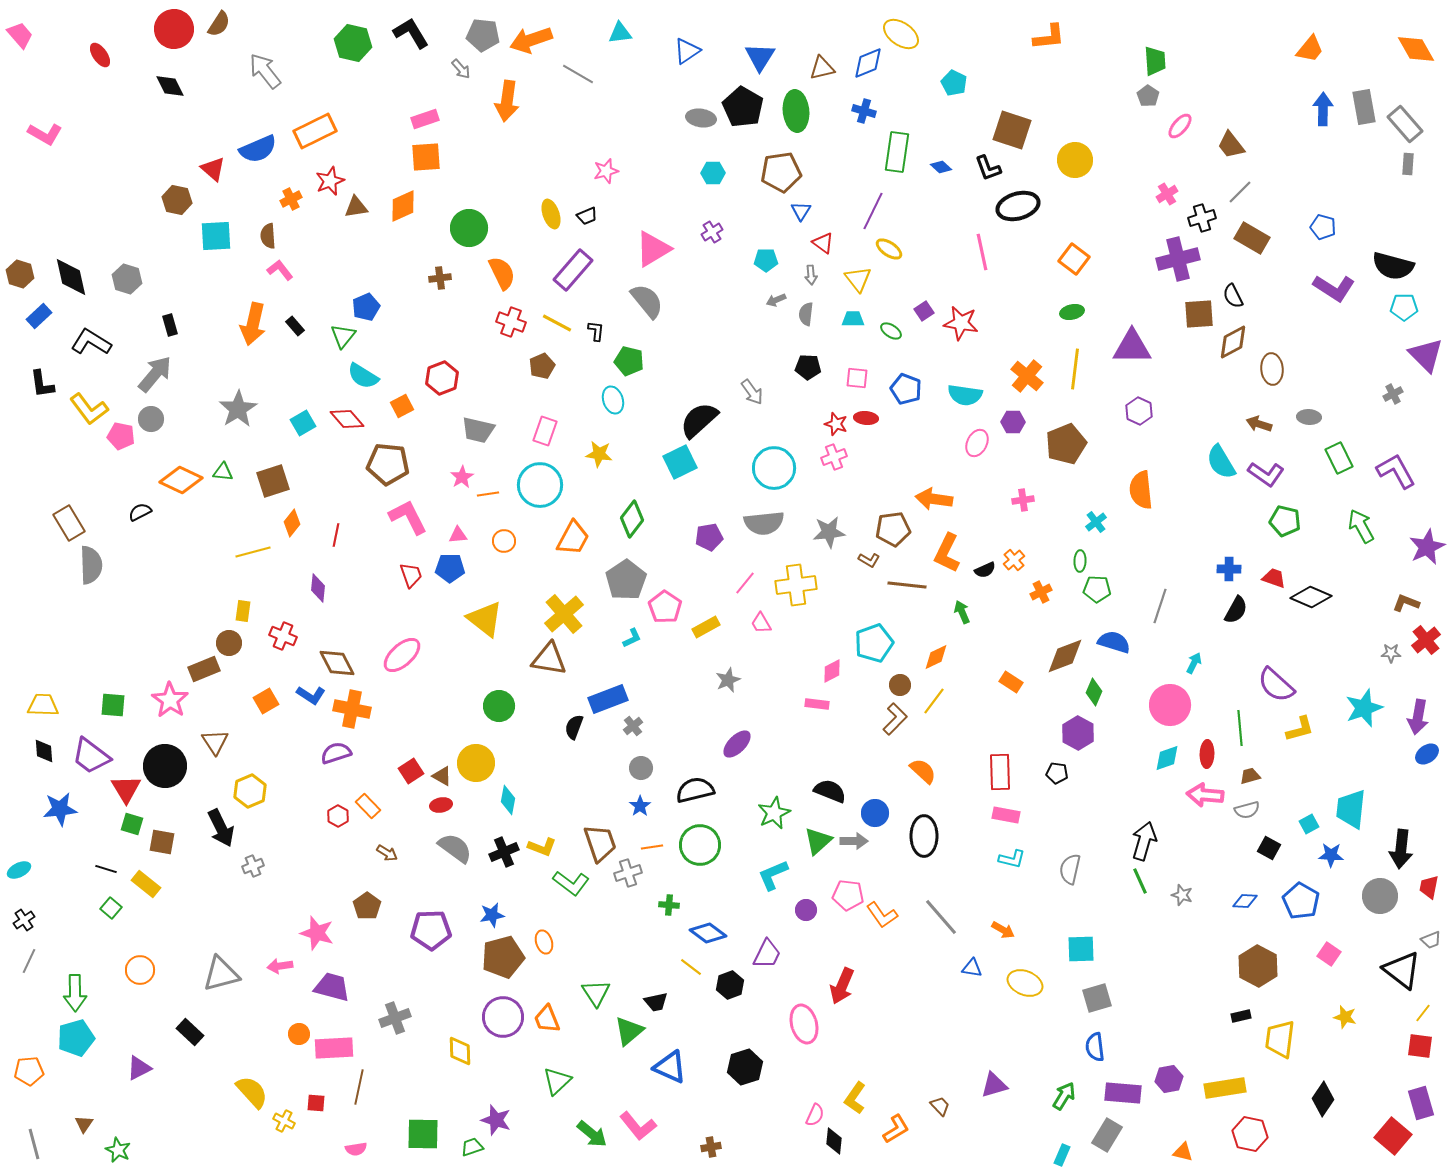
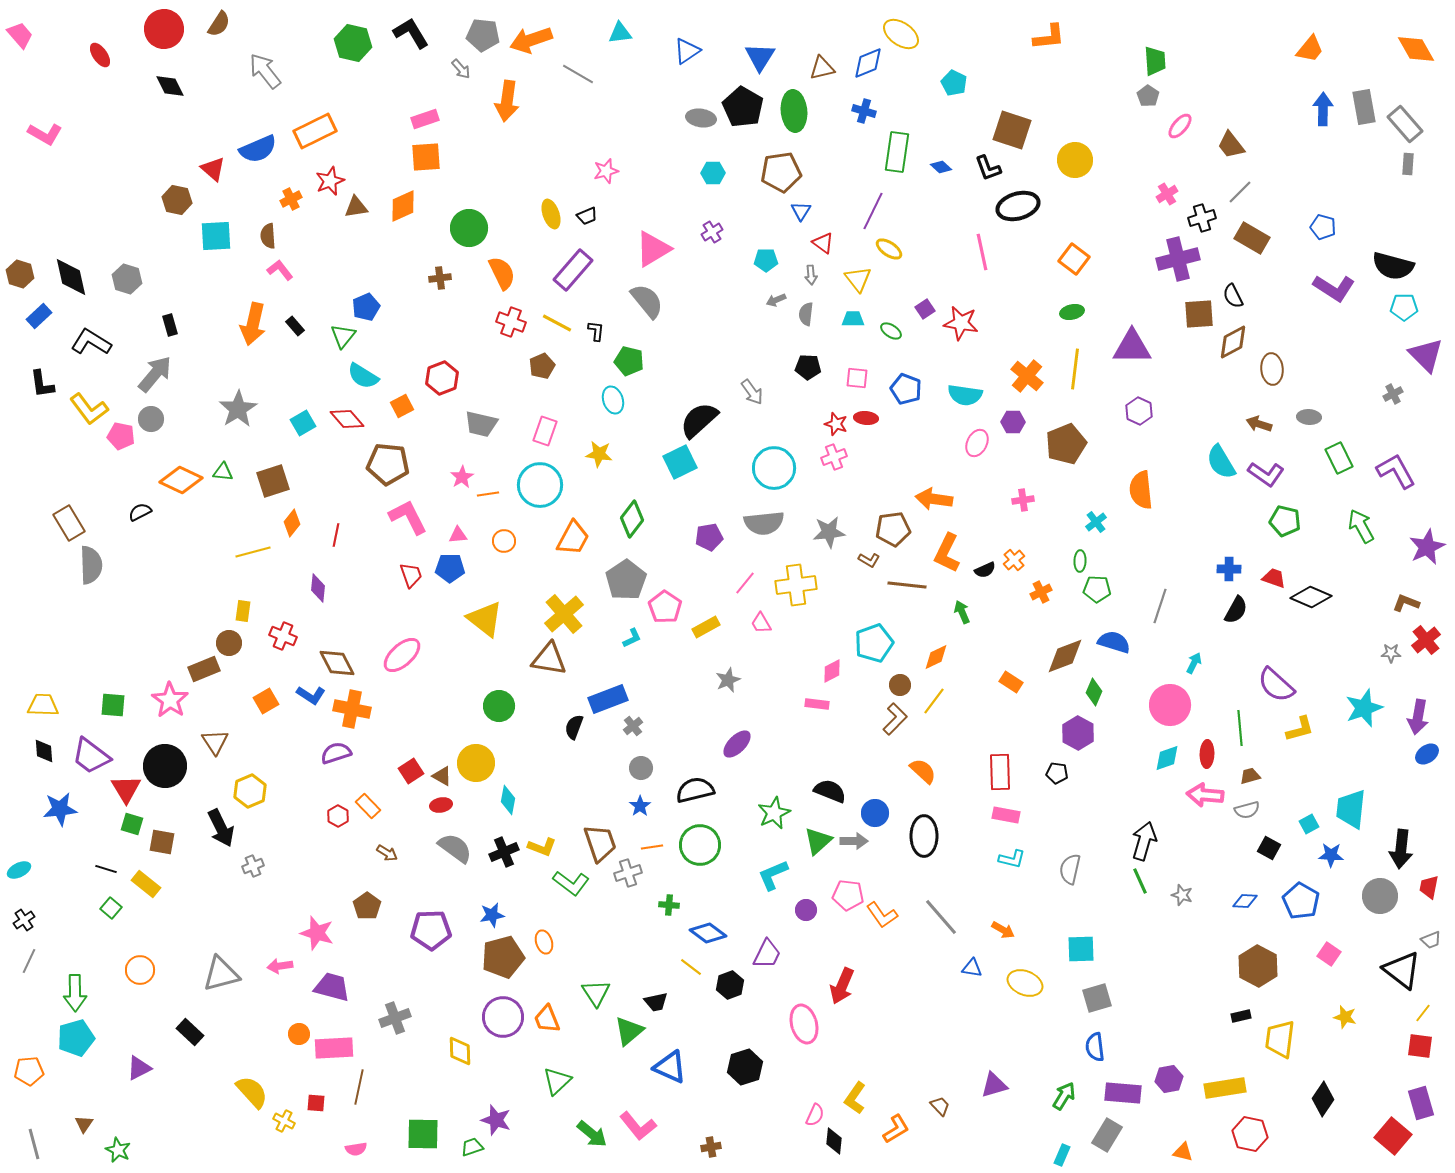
red circle at (174, 29): moved 10 px left
green ellipse at (796, 111): moved 2 px left
purple square at (924, 311): moved 1 px right, 2 px up
gray trapezoid at (478, 430): moved 3 px right, 6 px up
